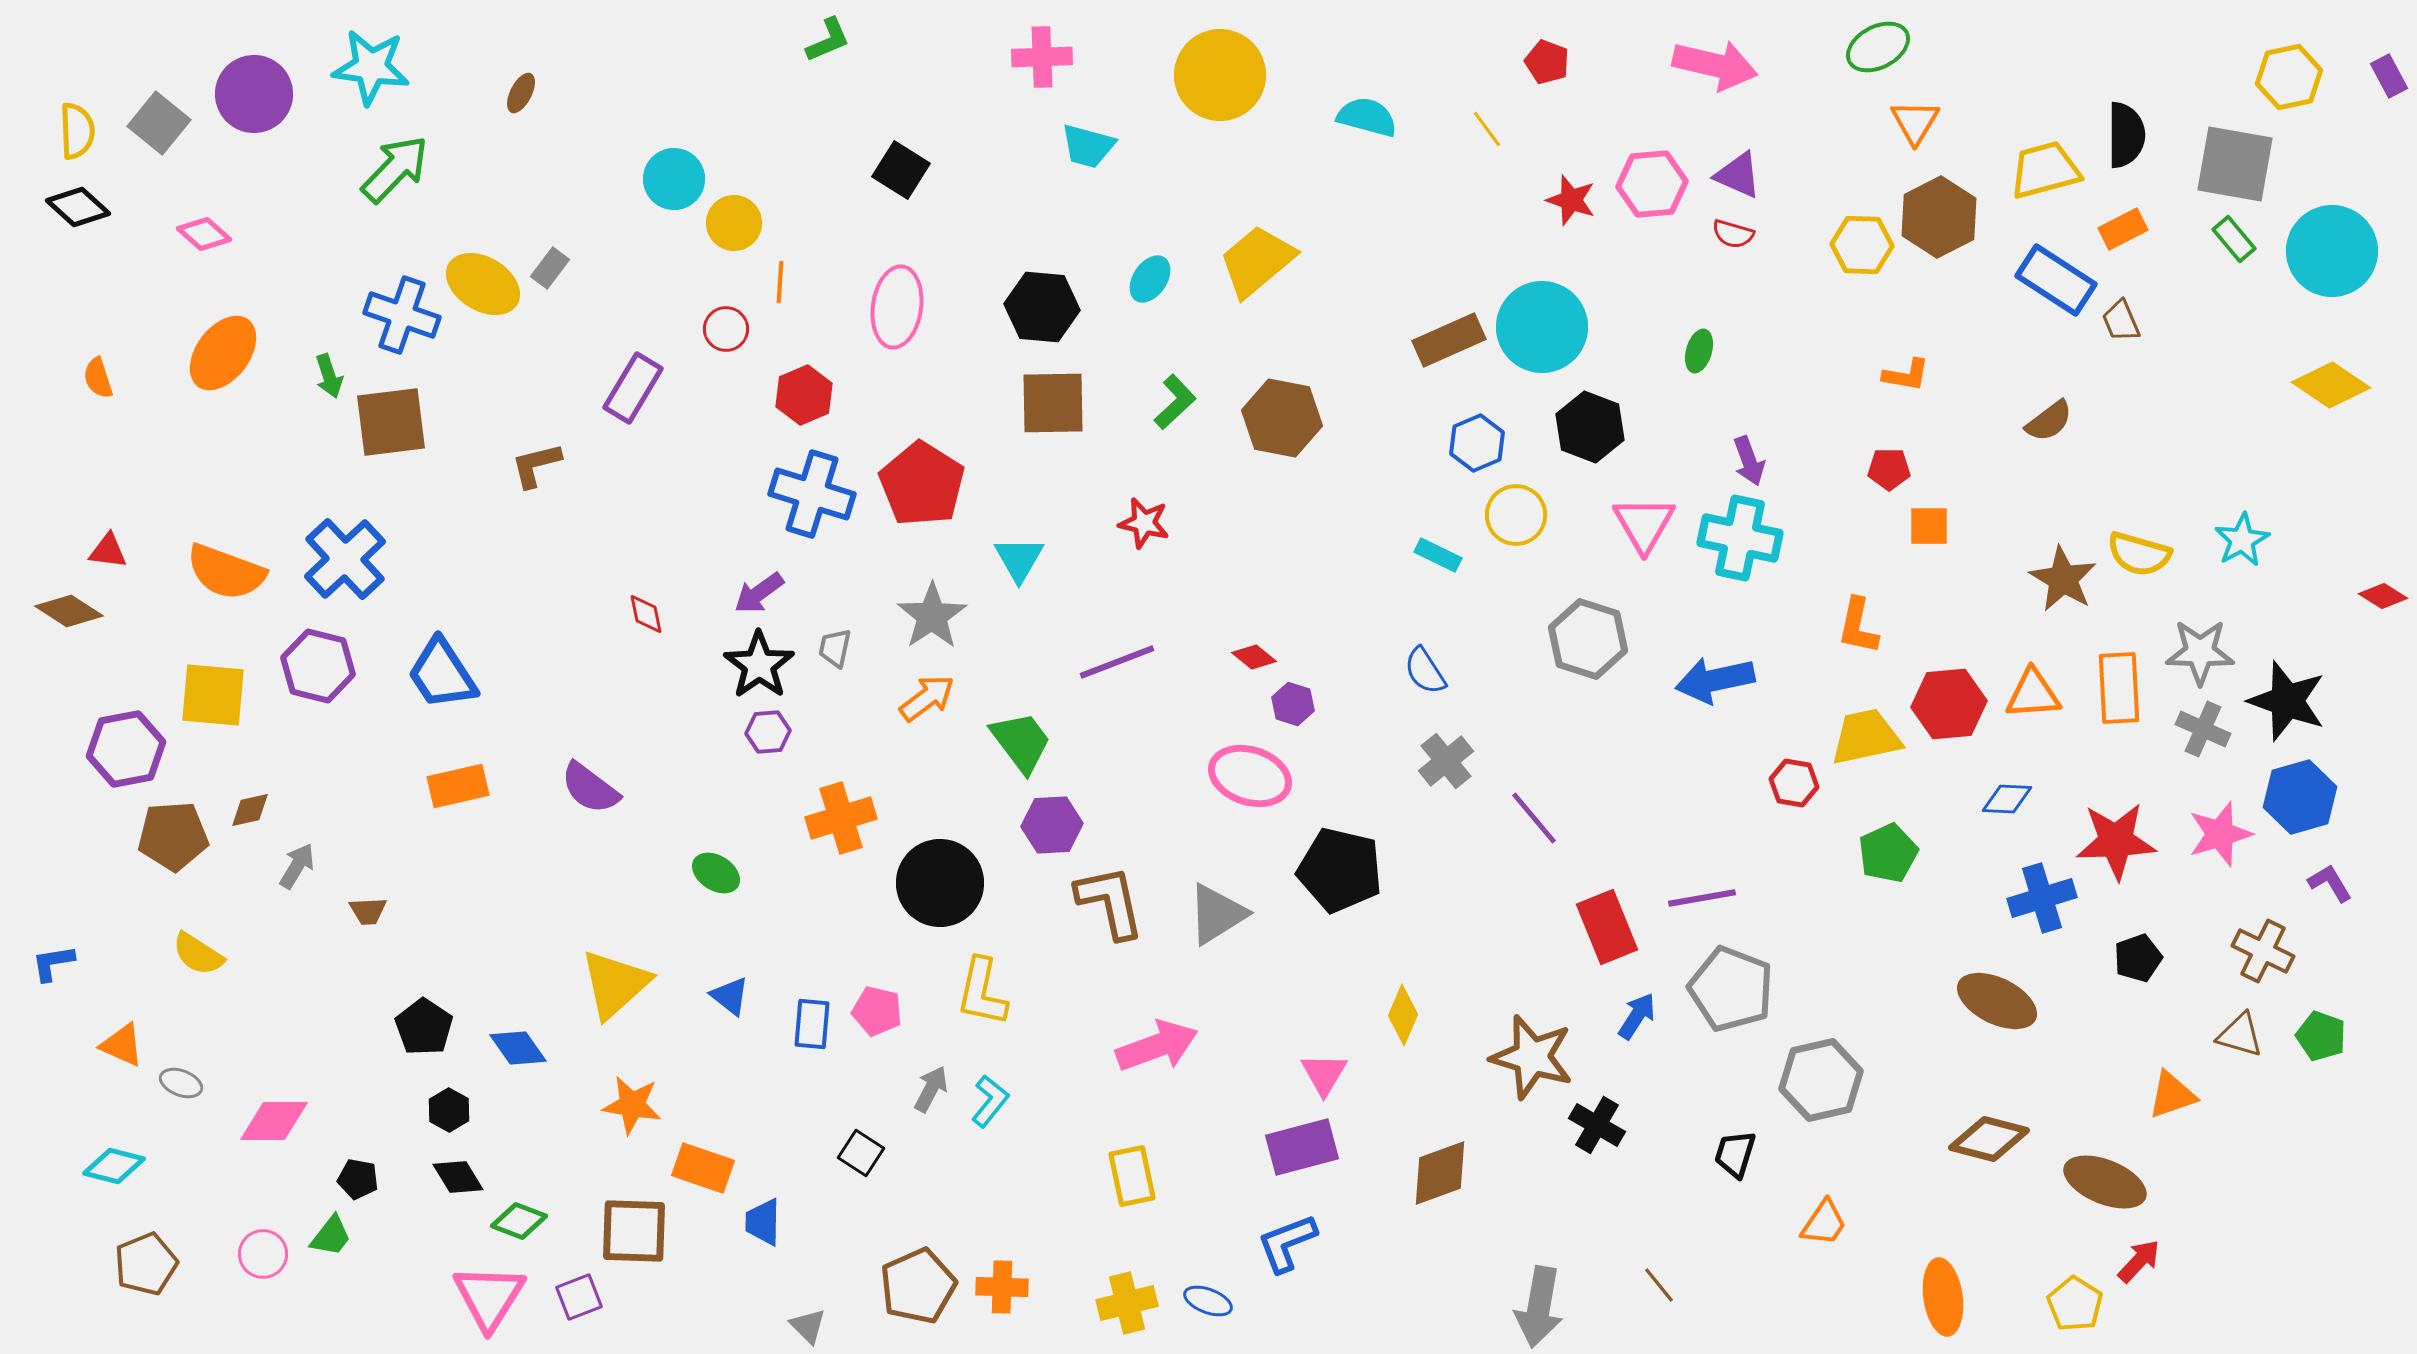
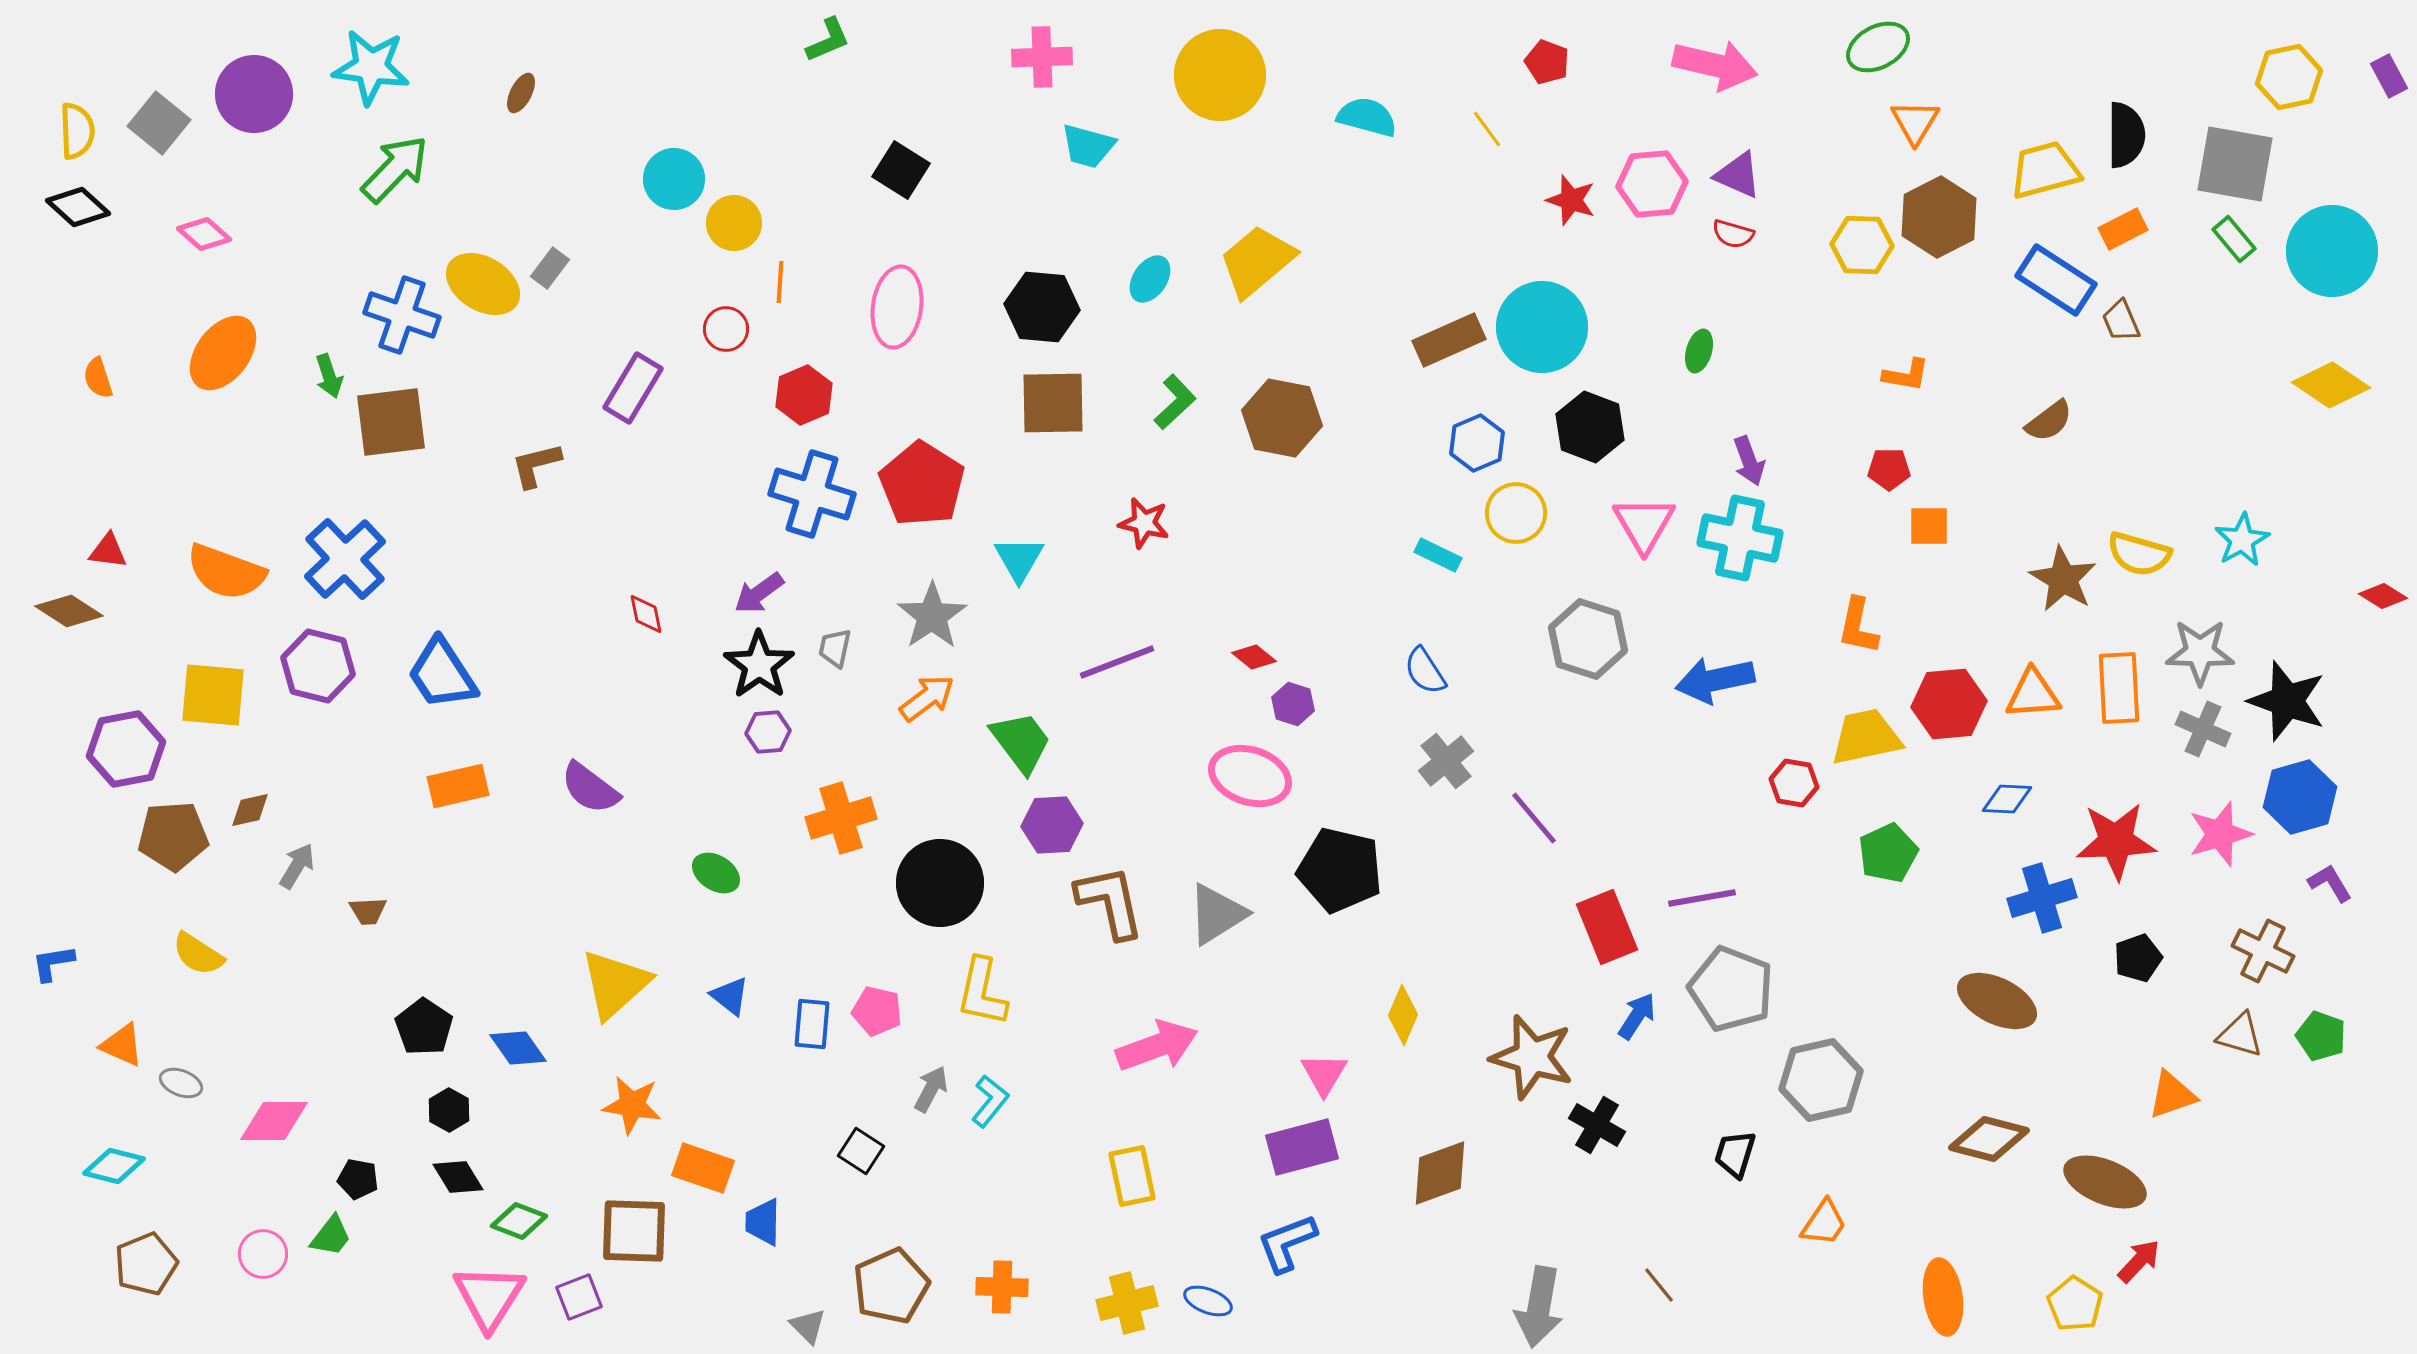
yellow circle at (1516, 515): moved 2 px up
black square at (861, 1153): moved 2 px up
brown pentagon at (918, 1286): moved 27 px left
